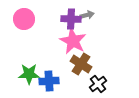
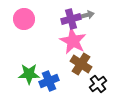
purple cross: rotated 18 degrees counterclockwise
blue cross: rotated 18 degrees counterclockwise
